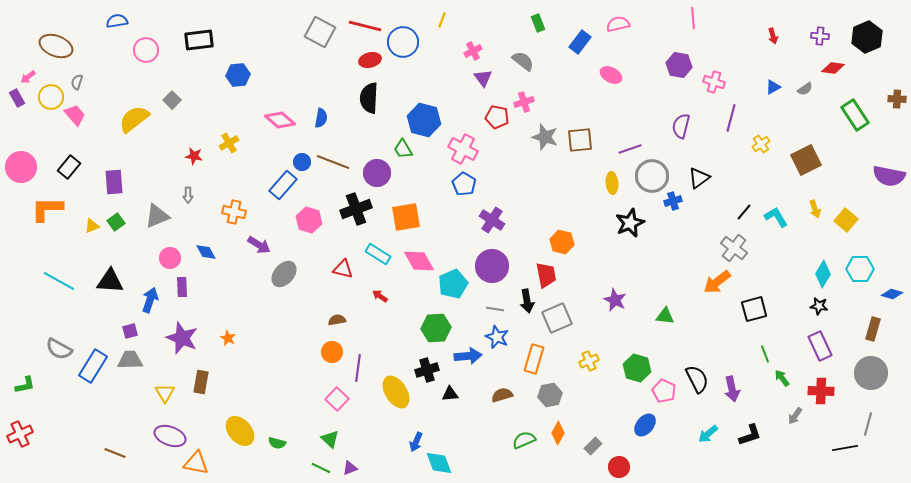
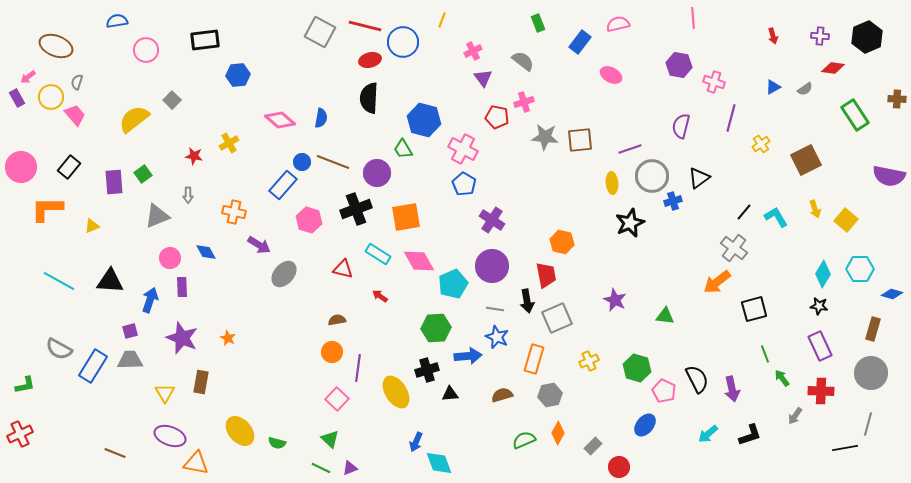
black rectangle at (199, 40): moved 6 px right
gray star at (545, 137): rotated 12 degrees counterclockwise
green square at (116, 222): moved 27 px right, 48 px up
